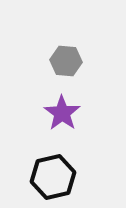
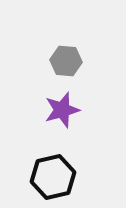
purple star: moved 3 px up; rotated 21 degrees clockwise
